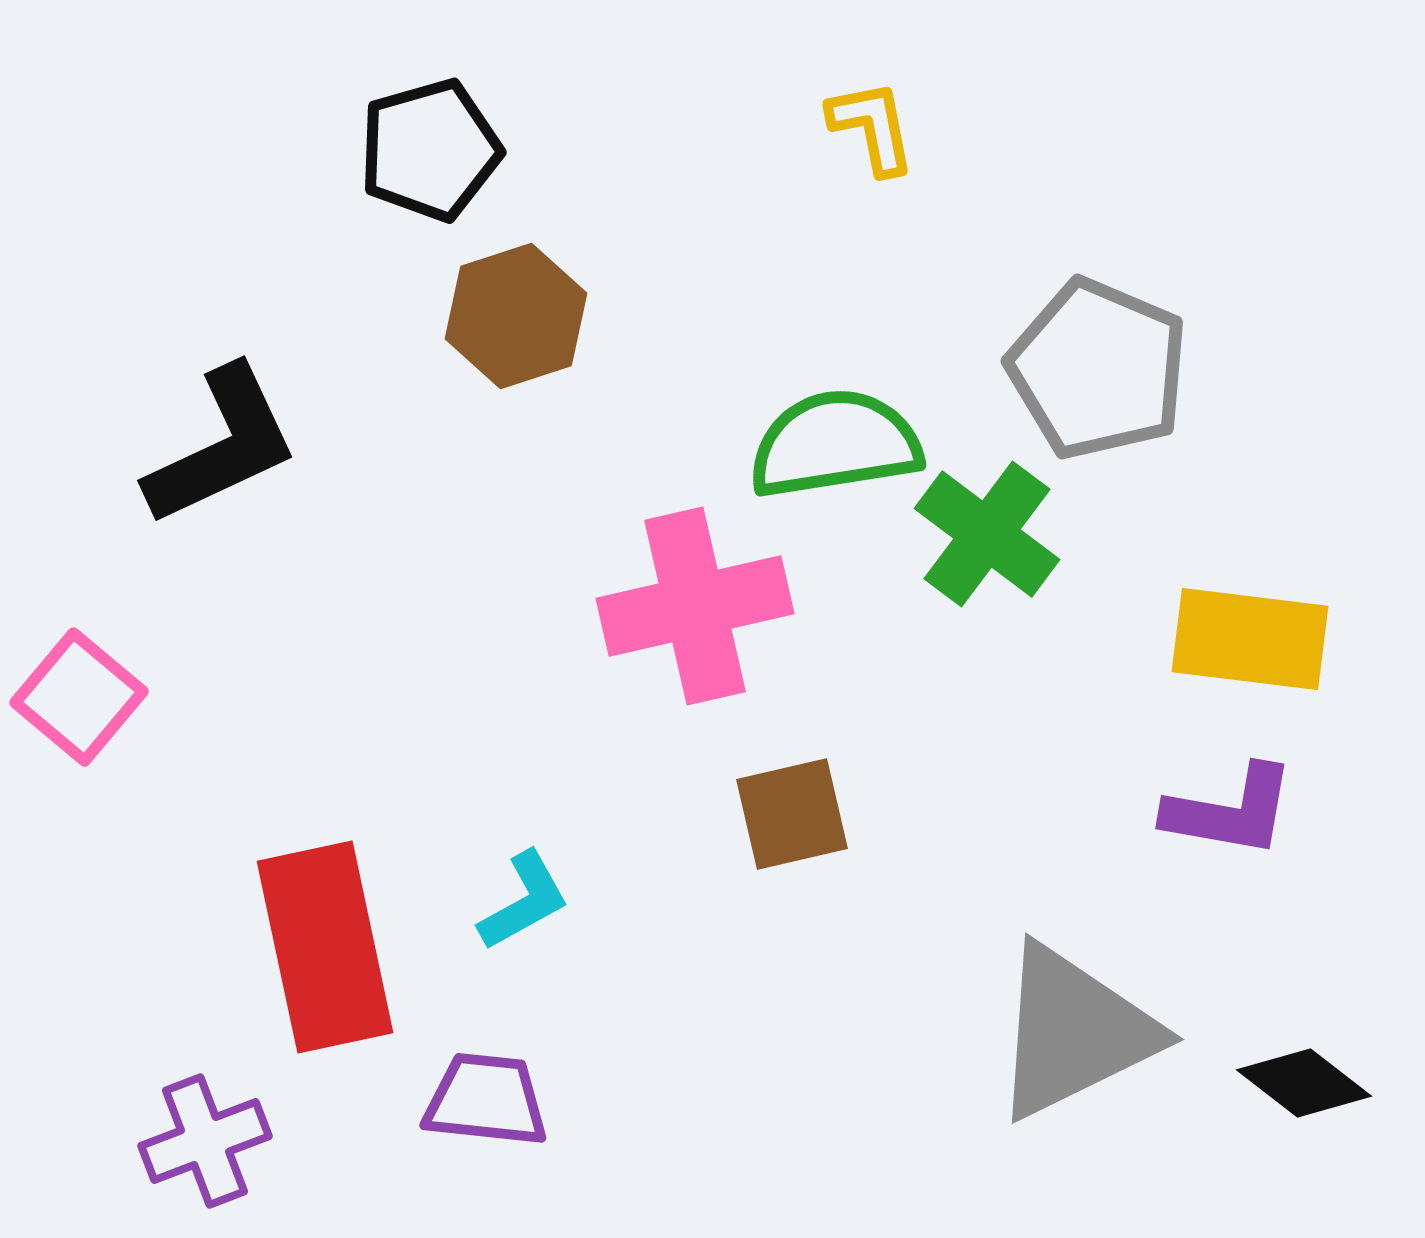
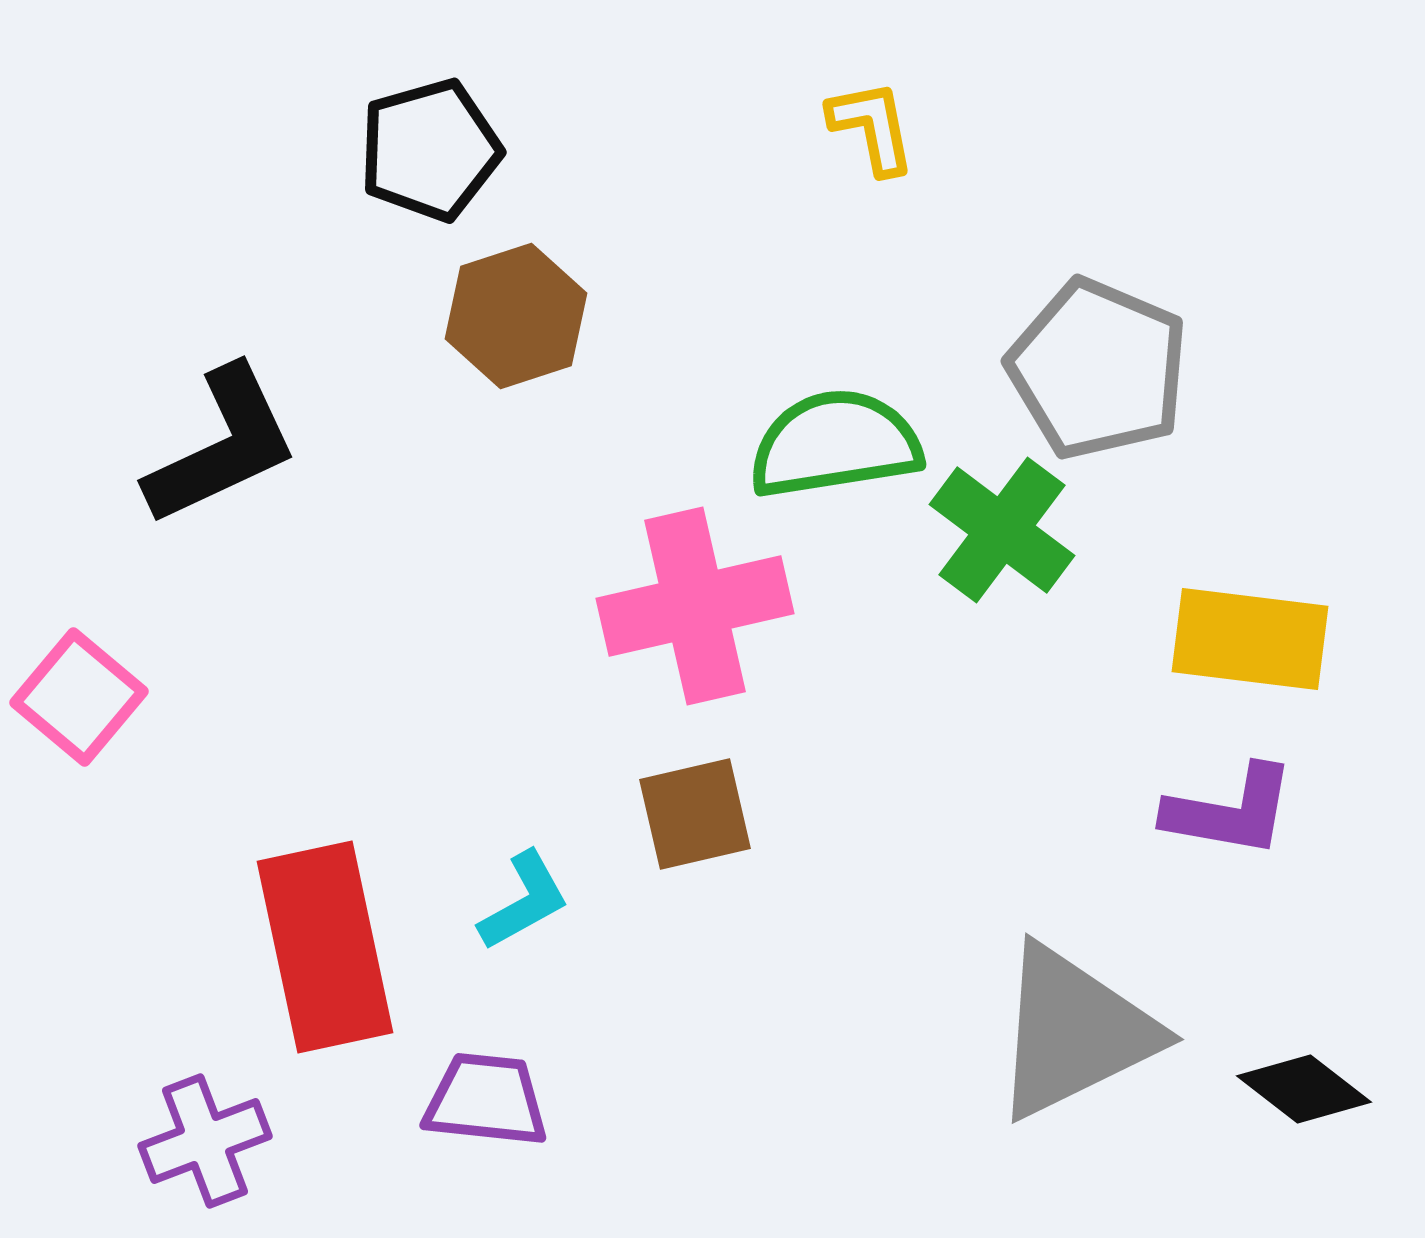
green cross: moved 15 px right, 4 px up
brown square: moved 97 px left
black diamond: moved 6 px down
